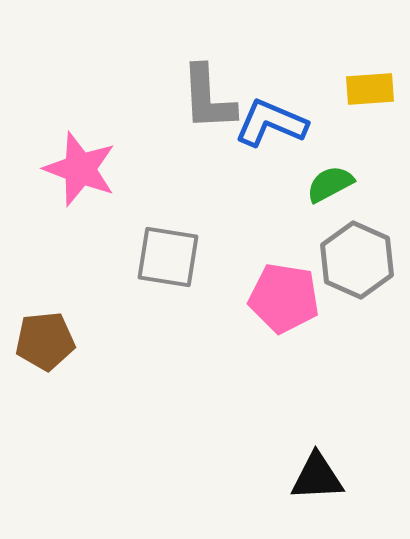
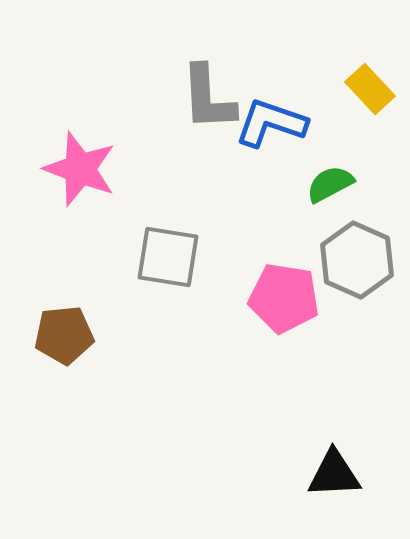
yellow rectangle: rotated 51 degrees clockwise
blue L-shape: rotated 4 degrees counterclockwise
brown pentagon: moved 19 px right, 6 px up
black triangle: moved 17 px right, 3 px up
